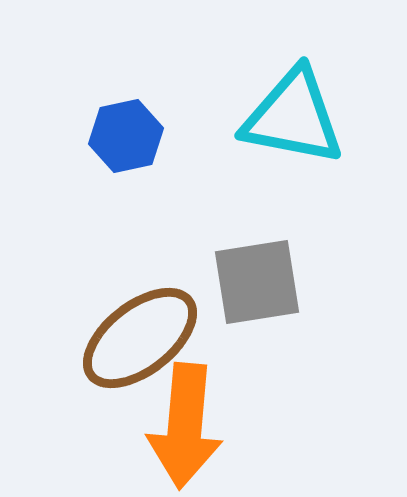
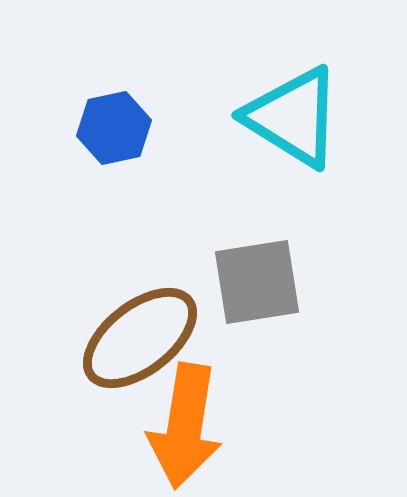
cyan triangle: rotated 21 degrees clockwise
blue hexagon: moved 12 px left, 8 px up
orange arrow: rotated 4 degrees clockwise
